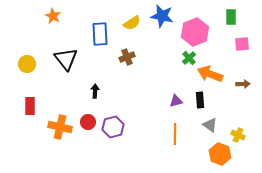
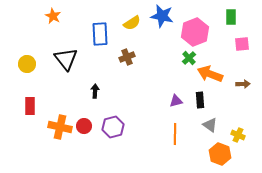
red circle: moved 4 px left, 4 px down
